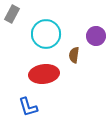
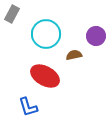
brown semicircle: rotated 70 degrees clockwise
red ellipse: moved 1 px right, 2 px down; rotated 36 degrees clockwise
